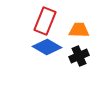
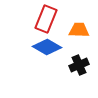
red rectangle: moved 1 px right, 2 px up
black cross: moved 9 px down
